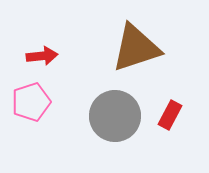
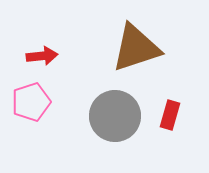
red rectangle: rotated 12 degrees counterclockwise
